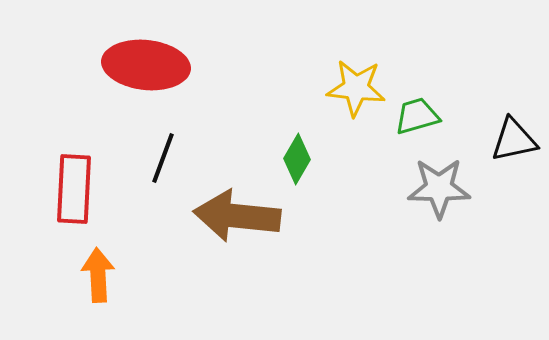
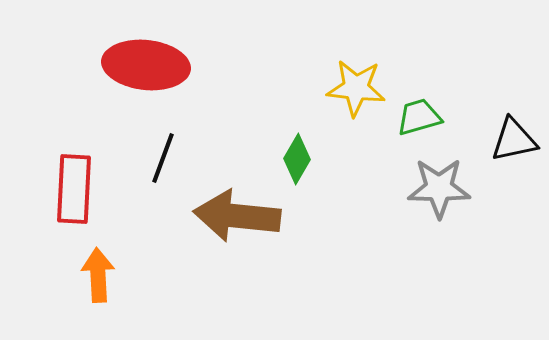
green trapezoid: moved 2 px right, 1 px down
